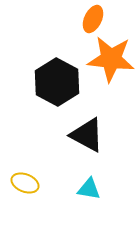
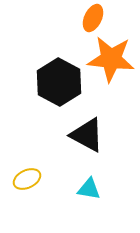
orange ellipse: moved 1 px up
black hexagon: moved 2 px right
yellow ellipse: moved 2 px right, 4 px up; rotated 48 degrees counterclockwise
